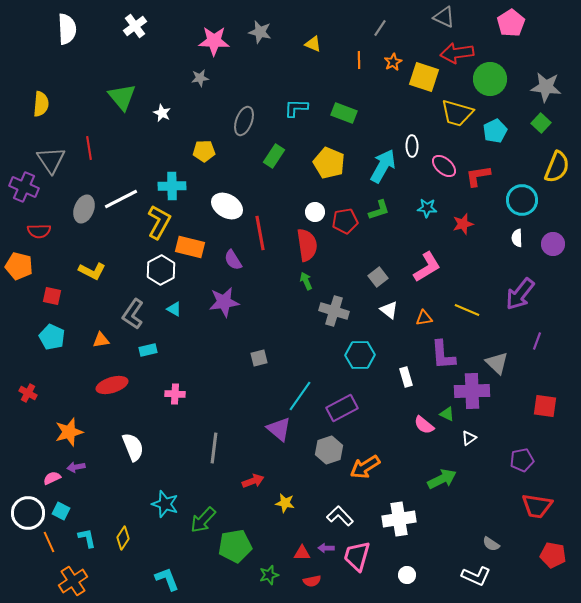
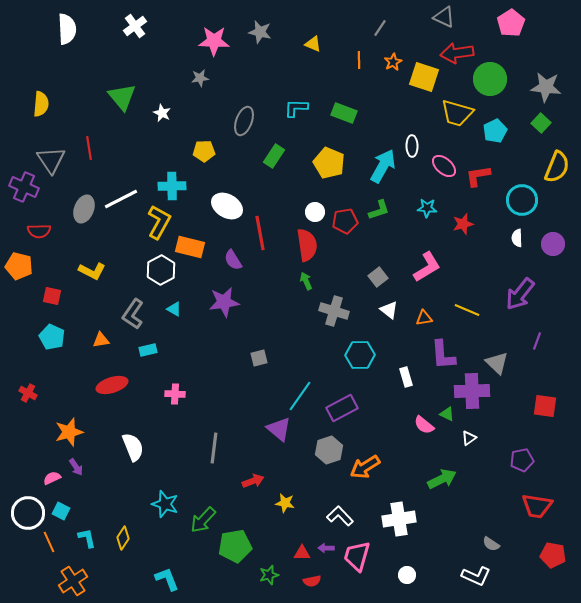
purple arrow at (76, 467): rotated 114 degrees counterclockwise
